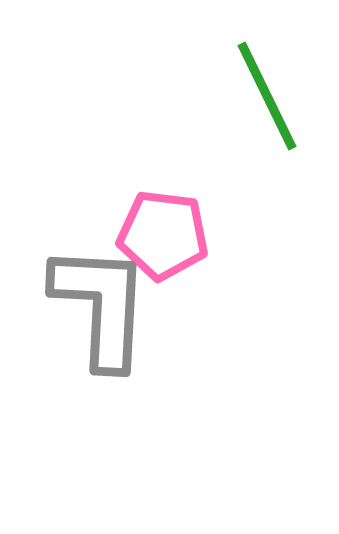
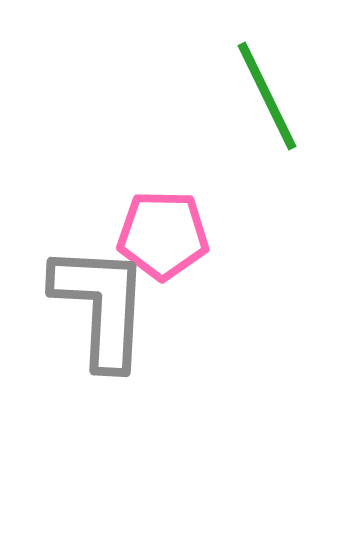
pink pentagon: rotated 6 degrees counterclockwise
